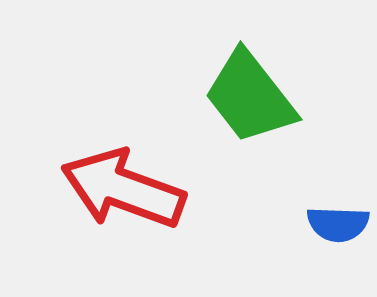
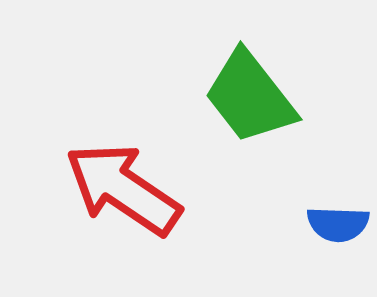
red arrow: rotated 14 degrees clockwise
